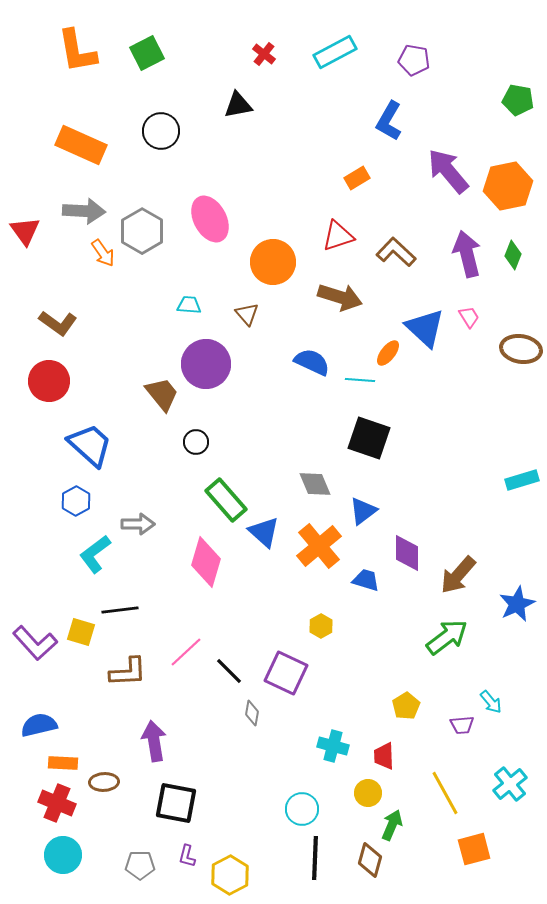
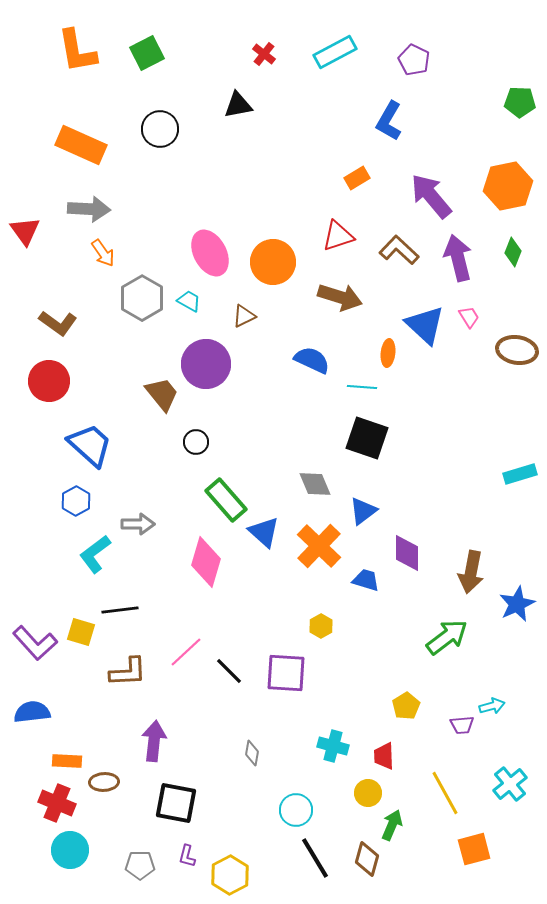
purple pentagon at (414, 60): rotated 16 degrees clockwise
green pentagon at (518, 100): moved 2 px right, 2 px down; rotated 8 degrees counterclockwise
black circle at (161, 131): moved 1 px left, 2 px up
purple arrow at (448, 171): moved 17 px left, 25 px down
gray arrow at (84, 211): moved 5 px right, 2 px up
pink ellipse at (210, 219): moved 34 px down
gray hexagon at (142, 231): moved 67 px down
brown L-shape at (396, 252): moved 3 px right, 2 px up
purple arrow at (467, 254): moved 9 px left, 4 px down
green diamond at (513, 255): moved 3 px up
cyan trapezoid at (189, 305): moved 4 px up; rotated 25 degrees clockwise
brown triangle at (247, 314): moved 3 px left, 2 px down; rotated 45 degrees clockwise
blue triangle at (425, 328): moved 3 px up
brown ellipse at (521, 349): moved 4 px left, 1 px down
orange ellipse at (388, 353): rotated 32 degrees counterclockwise
blue semicircle at (312, 362): moved 2 px up
cyan line at (360, 380): moved 2 px right, 7 px down
black square at (369, 438): moved 2 px left
cyan rectangle at (522, 480): moved 2 px left, 6 px up
orange cross at (319, 546): rotated 6 degrees counterclockwise
brown arrow at (458, 575): moved 13 px right, 3 px up; rotated 30 degrees counterclockwise
purple square at (286, 673): rotated 21 degrees counterclockwise
cyan arrow at (491, 702): moved 1 px right, 4 px down; rotated 65 degrees counterclockwise
gray diamond at (252, 713): moved 40 px down
blue semicircle at (39, 725): moved 7 px left, 13 px up; rotated 6 degrees clockwise
purple arrow at (154, 741): rotated 15 degrees clockwise
orange rectangle at (63, 763): moved 4 px right, 2 px up
cyan circle at (302, 809): moved 6 px left, 1 px down
cyan circle at (63, 855): moved 7 px right, 5 px up
black line at (315, 858): rotated 33 degrees counterclockwise
brown diamond at (370, 860): moved 3 px left, 1 px up
